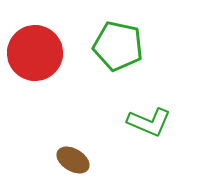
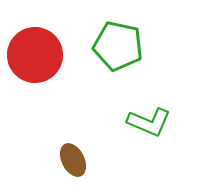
red circle: moved 2 px down
brown ellipse: rotated 32 degrees clockwise
